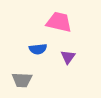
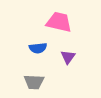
blue semicircle: moved 1 px up
gray trapezoid: moved 12 px right, 2 px down
